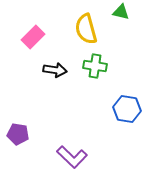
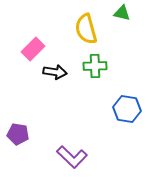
green triangle: moved 1 px right, 1 px down
pink rectangle: moved 12 px down
green cross: rotated 10 degrees counterclockwise
black arrow: moved 2 px down
